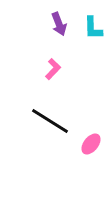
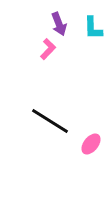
pink L-shape: moved 5 px left, 20 px up
